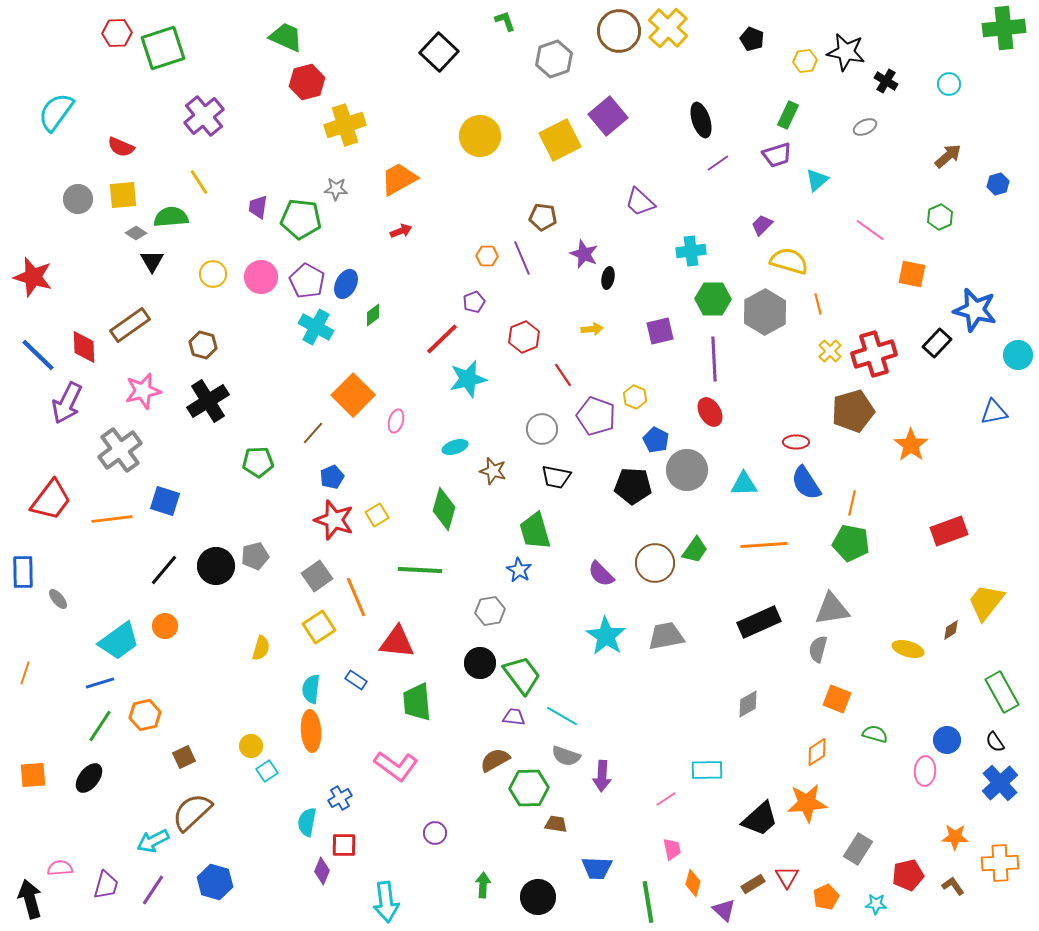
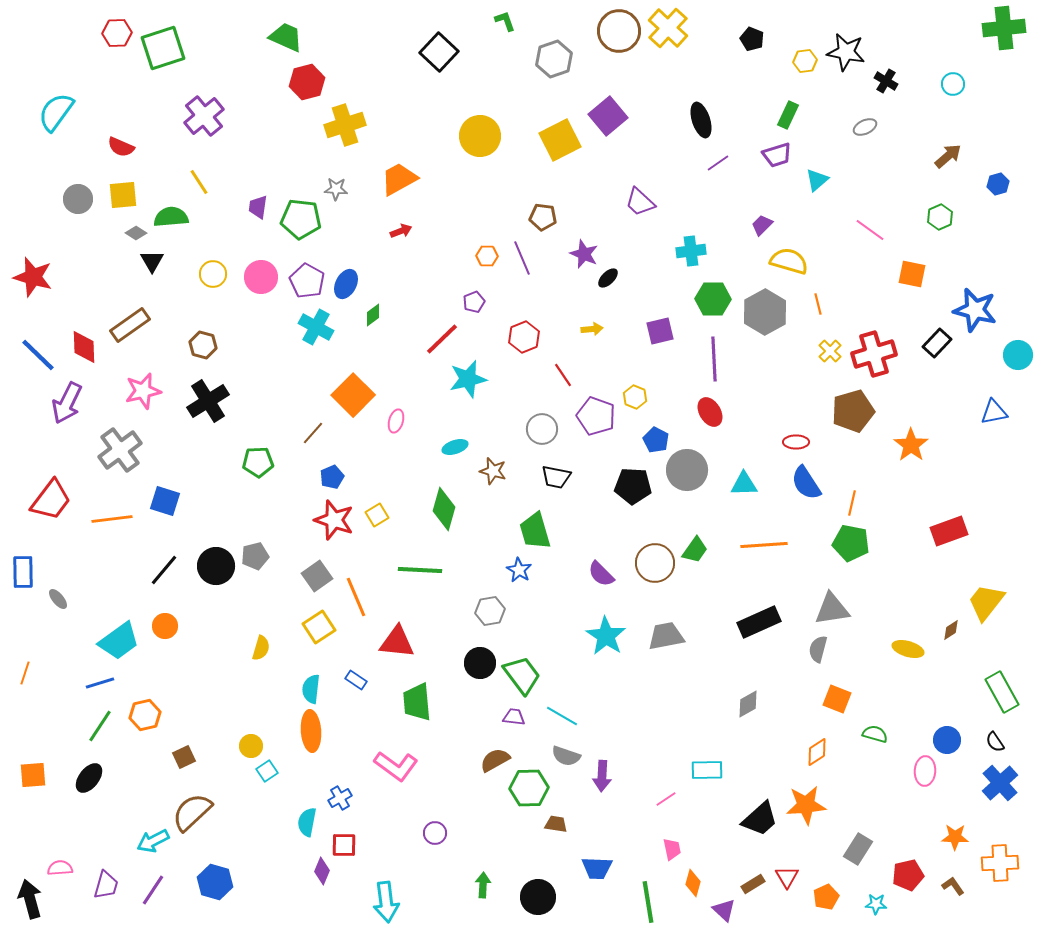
cyan circle at (949, 84): moved 4 px right
black ellipse at (608, 278): rotated 35 degrees clockwise
orange star at (807, 803): moved 1 px left, 2 px down
